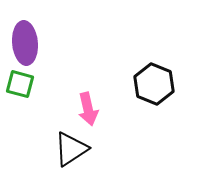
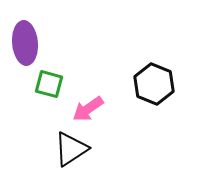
green square: moved 29 px right
pink arrow: rotated 68 degrees clockwise
